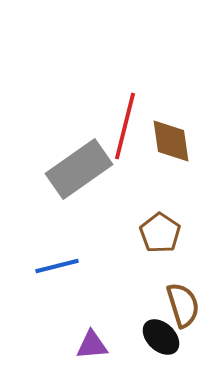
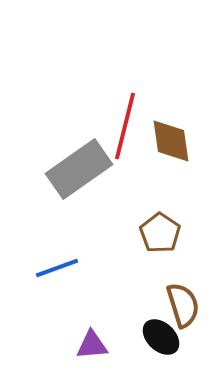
blue line: moved 2 px down; rotated 6 degrees counterclockwise
